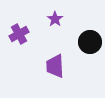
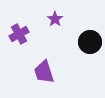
purple trapezoid: moved 11 px left, 6 px down; rotated 15 degrees counterclockwise
